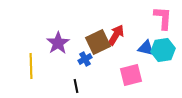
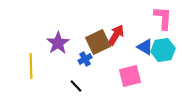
blue triangle: moved 1 px left, 1 px up; rotated 18 degrees clockwise
pink square: moved 1 px left, 1 px down
black line: rotated 32 degrees counterclockwise
